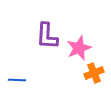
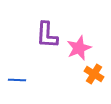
purple L-shape: moved 1 px up
orange cross: moved 1 px down; rotated 36 degrees counterclockwise
